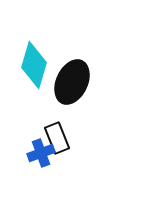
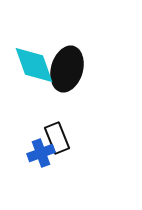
cyan diamond: rotated 36 degrees counterclockwise
black ellipse: moved 5 px left, 13 px up; rotated 9 degrees counterclockwise
